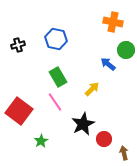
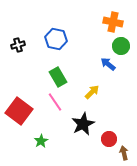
green circle: moved 5 px left, 4 px up
yellow arrow: moved 3 px down
red circle: moved 5 px right
